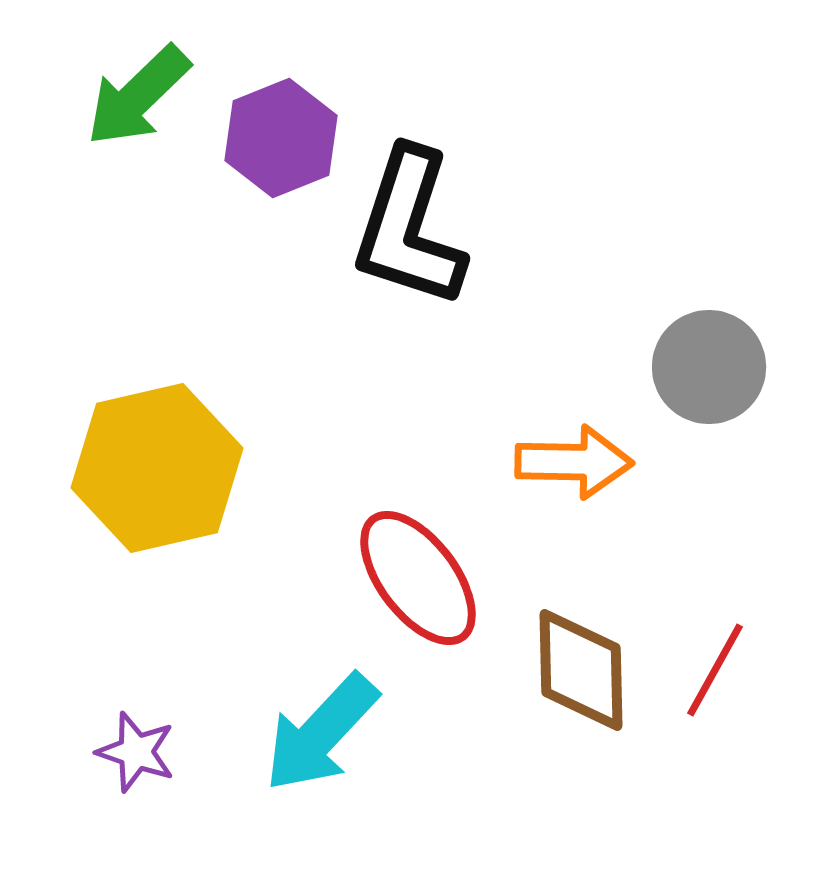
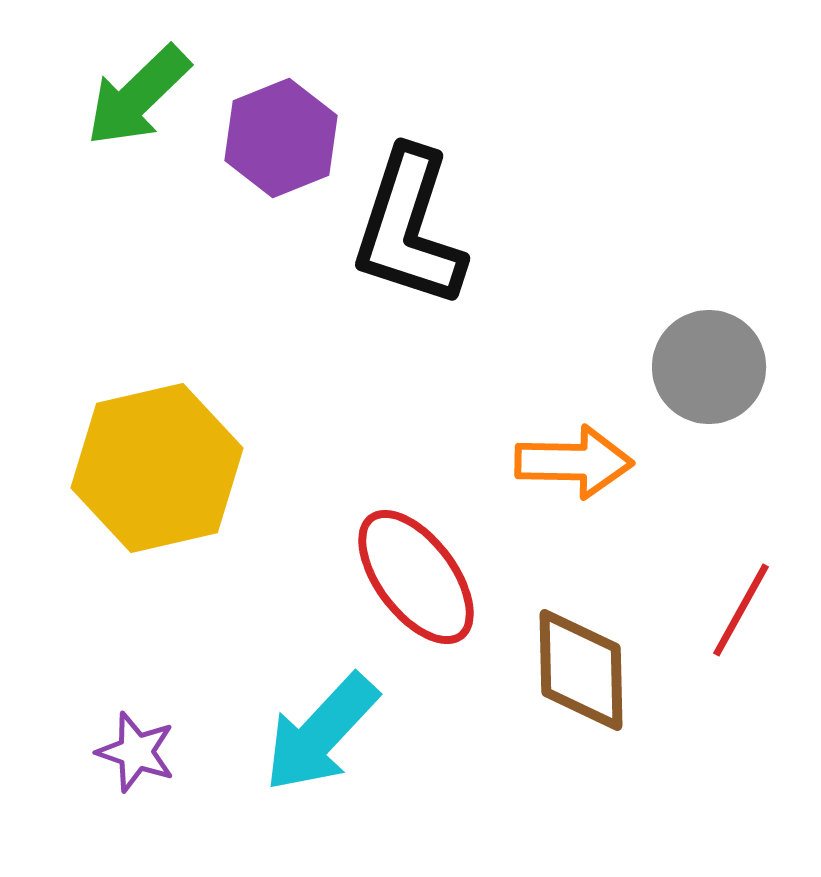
red ellipse: moved 2 px left, 1 px up
red line: moved 26 px right, 60 px up
